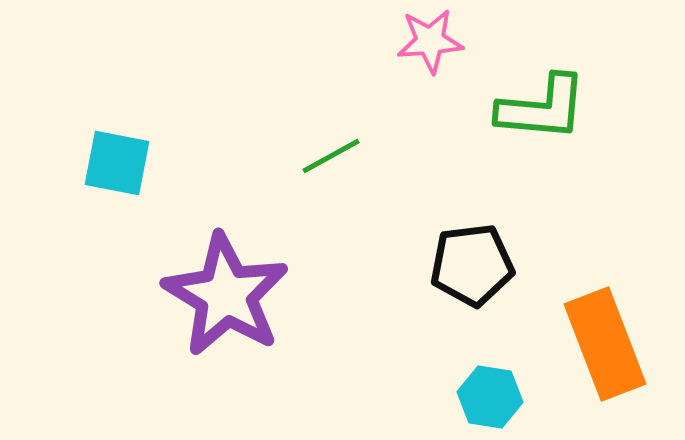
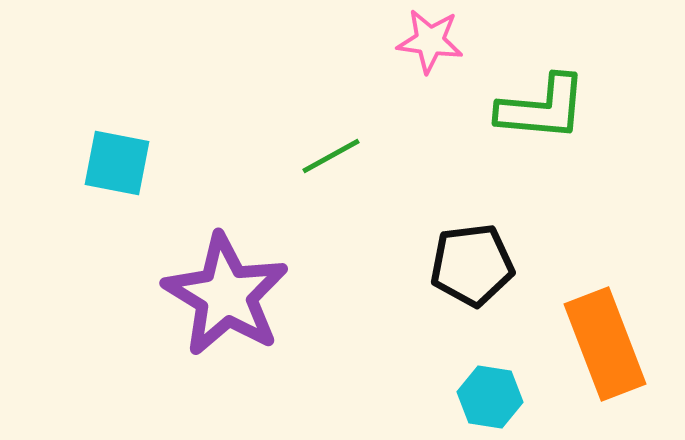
pink star: rotated 12 degrees clockwise
